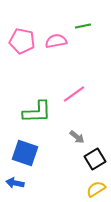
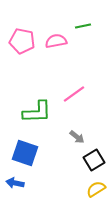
black square: moved 1 px left, 1 px down
